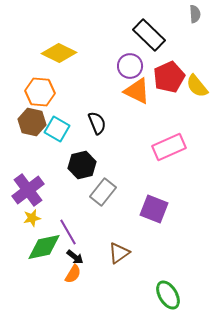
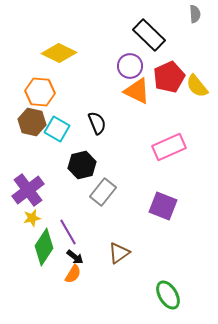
purple square: moved 9 px right, 3 px up
green diamond: rotated 45 degrees counterclockwise
